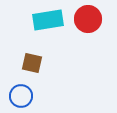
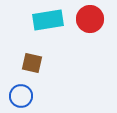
red circle: moved 2 px right
